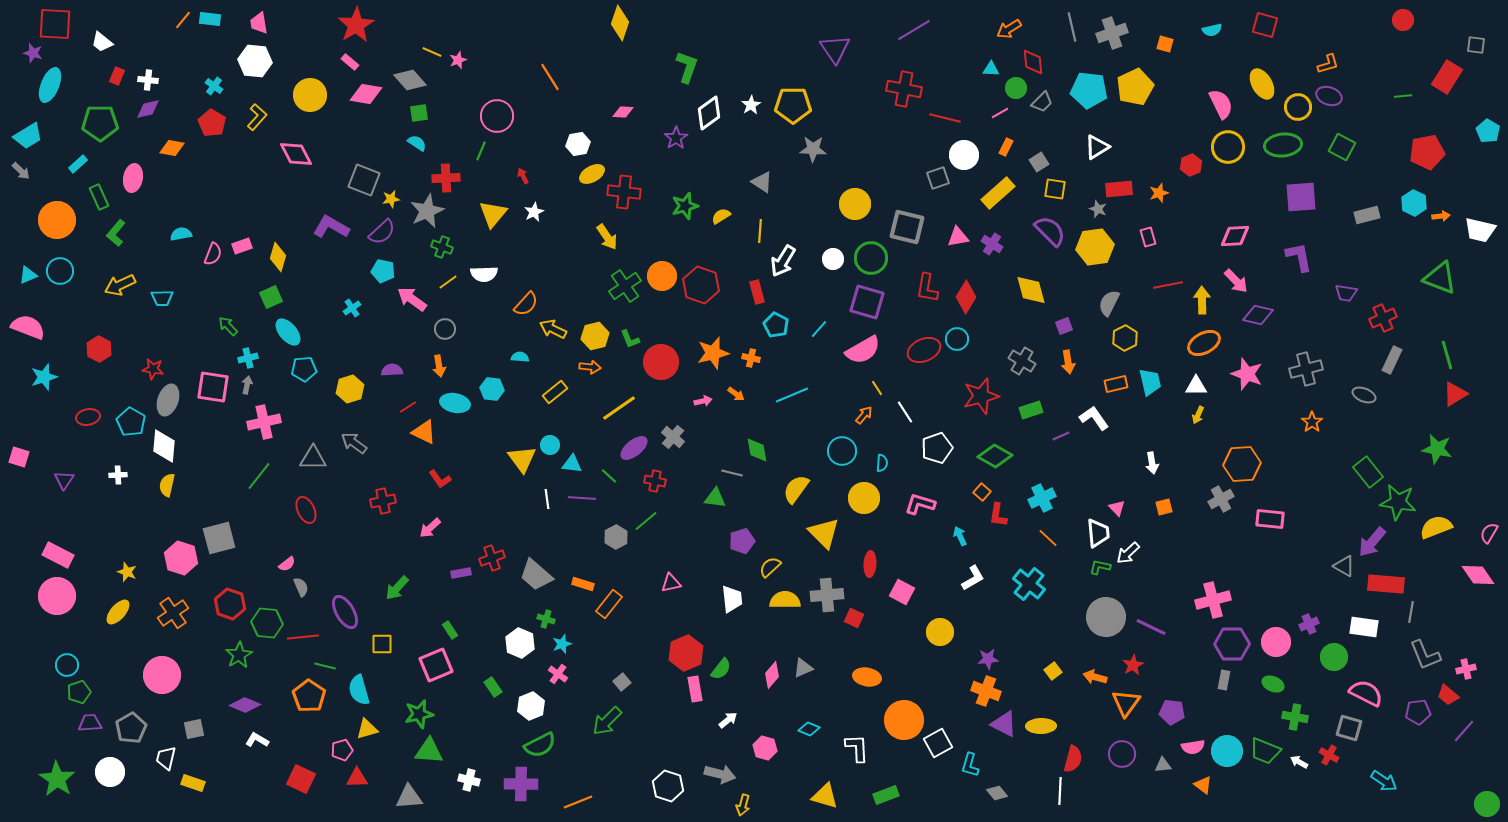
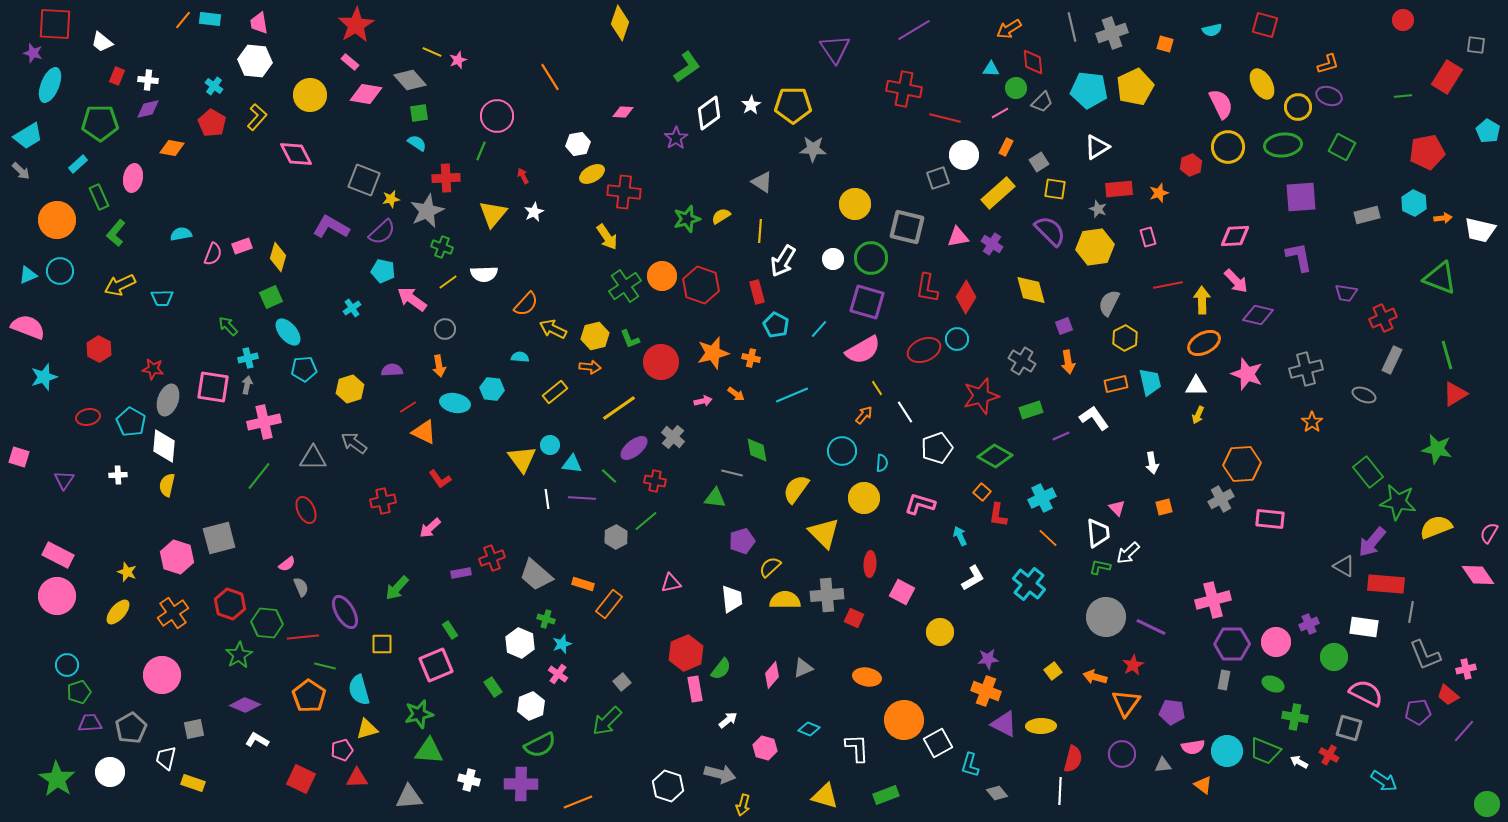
green L-shape at (687, 67): rotated 36 degrees clockwise
green star at (685, 206): moved 2 px right, 13 px down
orange arrow at (1441, 216): moved 2 px right, 2 px down
pink hexagon at (181, 558): moved 4 px left, 1 px up
